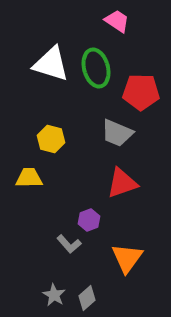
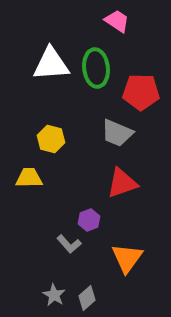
white triangle: rotated 21 degrees counterclockwise
green ellipse: rotated 9 degrees clockwise
